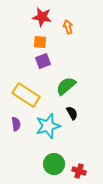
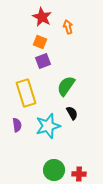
red star: rotated 18 degrees clockwise
orange square: rotated 16 degrees clockwise
green semicircle: rotated 15 degrees counterclockwise
yellow rectangle: moved 2 px up; rotated 40 degrees clockwise
purple semicircle: moved 1 px right, 1 px down
green circle: moved 6 px down
red cross: moved 3 px down; rotated 16 degrees counterclockwise
